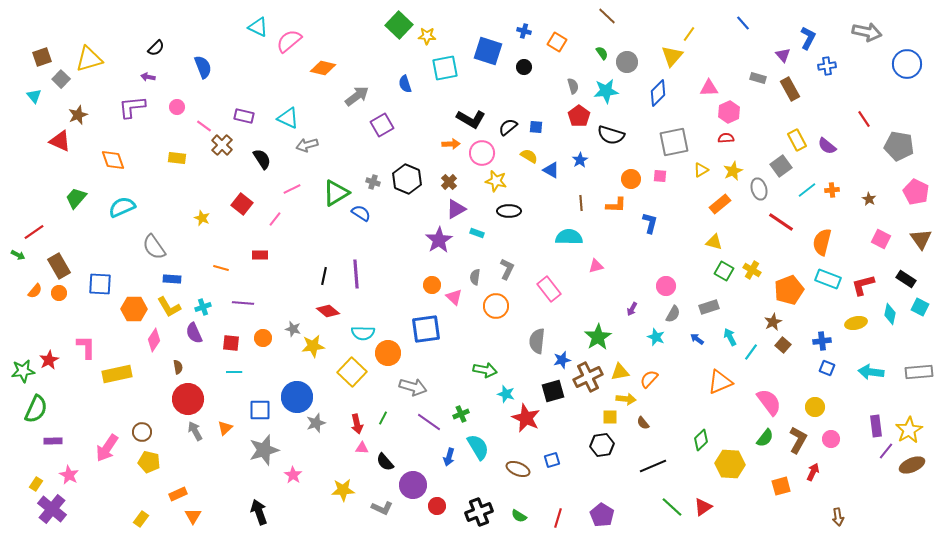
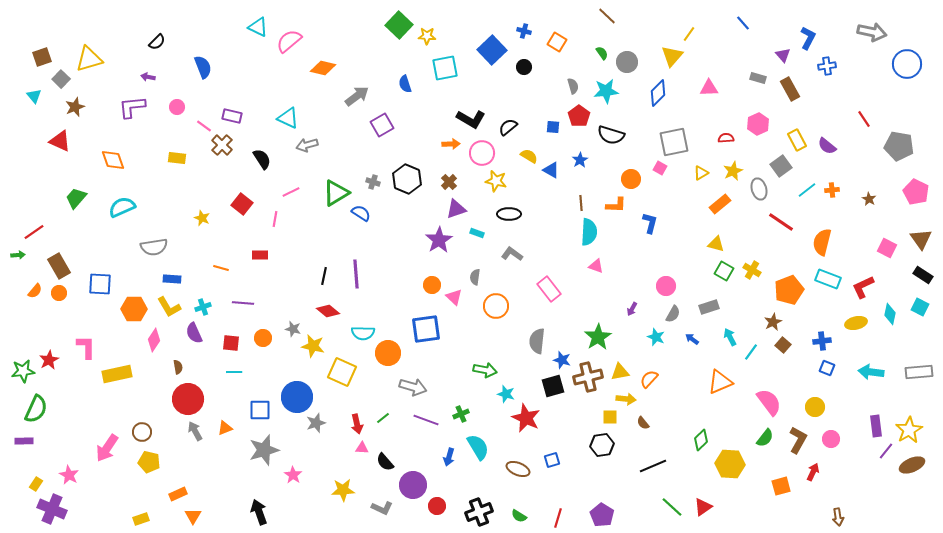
gray arrow at (867, 32): moved 5 px right
black semicircle at (156, 48): moved 1 px right, 6 px up
blue square at (488, 51): moved 4 px right, 1 px up; rotated 28 degrees clockwise
pink hexagon at (729, 112): moved 29 px right, 12 px down
brown star at (78, 115): moved 3 px left, 8 px up
purple rectangle at (244, 116): moved 12 px left
blue square at (536, 127): moved 17 px right
yellow triangle at (701, 170): moved 3 px down
pink square at (660, 176): moved 8 px up; rotated 24 degrees clockwise
pink line at (292, 189): moved 1 px left, 3 px down
purple triangle at (456, 209): rotated 10 degrees clockwise
black ellipse at (509, 211): moved 3 px down
pink line at (275, 219): rotated 28 degrees counterclockwise
cyan semicircle at (569, 237): moved 20 px right, 5 px up; rotated 92 degrees clockwise
pink square at (881, 239): moved 6 px right, 9 px down
yellow triangle at (714, 242): moved 2 px right, 2 px down
gray semicircle at (154, 247): rotated 64 degrees counterclockwise
green arrow at (18, 255): rotated 32 degrees counterclockwise
pink triangle at (596, 266): rotated 35 degrees clockwise
gray L-shape at (507, 269): moved 5 px right, 15 px up; rotated 80 degrees counterclockwise
black rectangle at (906, 279): moved 17 px right, 4 px up
red L-shape at (863, 285): moved 2 px down; rotated 10 degrees counterclockwise
blue arrow at (697, 339): moved 5 px left
yellow star at (313, 346): rotated 20 degrees clockwise
blue star at (562, 360): rotated 30 degrees clockwise
yellow square at (352, 372): moved 10 px left; rotated 20 degrees counterclockwise
brown cross at (588, 377): rotated 12 degrees clockwise
black square at (553, 391): moved 5 px up
green line at (383, 418): rotated 24 degrees clockwise
purple line at (429, 422): moved 3 px left, 2 px up; rotated 15 degrees counterclockwise
orange triangle at (225, 428): rotated 21 degrees clockwise
purple rectangle at (53, 441): moved 29 px left
purple cross at (52, 509): rotated 16 degrees counterclockwise
yellow rectangle at (141, 519): rotated 35 degrees clockwise
